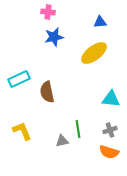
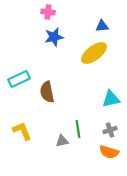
blue triangle: moved 2 px right, 4 px down
cyan triangle: rotated 18 degrees counterclockwise
